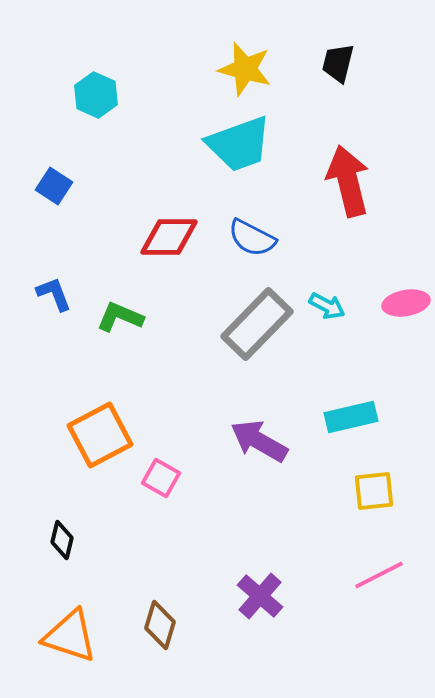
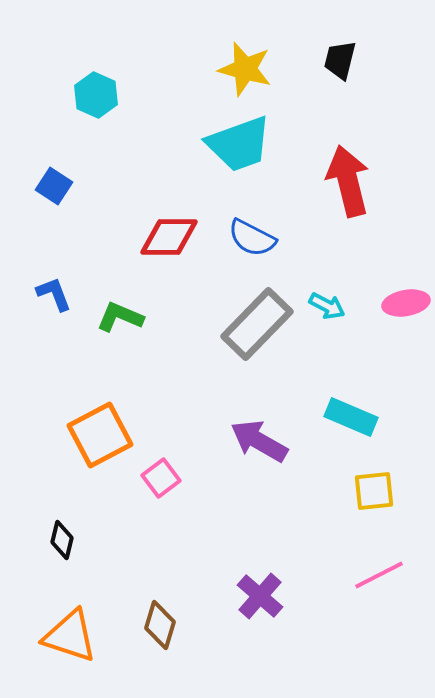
black trapezoid: moved 2 px right, 3 px up
cyan rectangle: rotated 36 degrees clockwise
pink square: rotated 24 degrees clockwise
